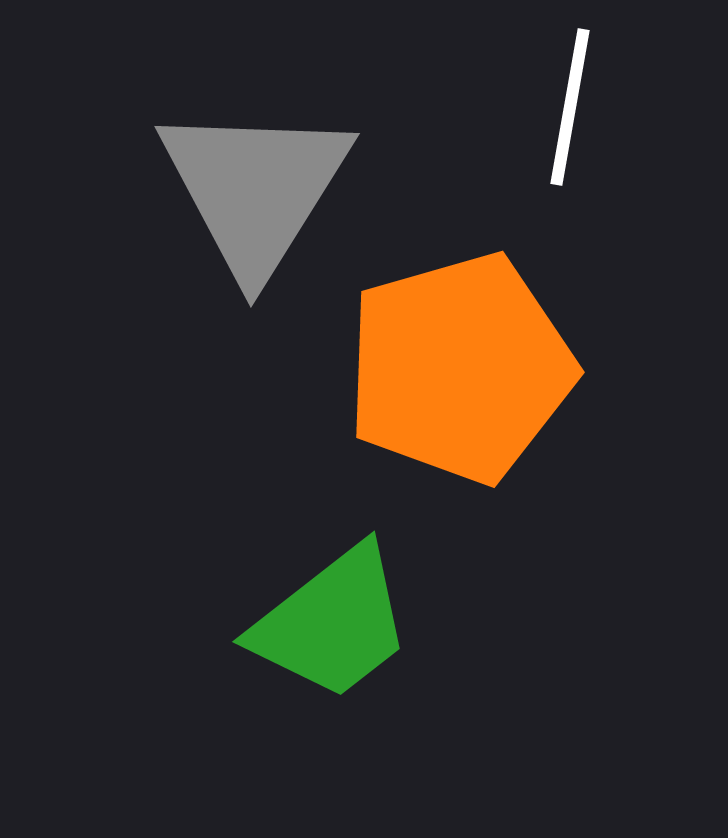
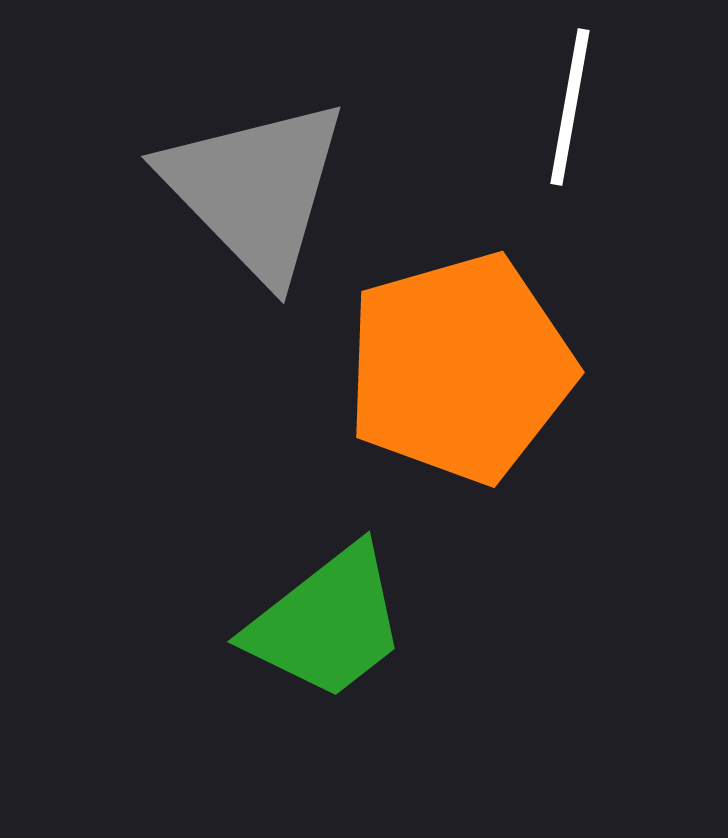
gray triangle: rotated 16 degrees counterclockwise
green trapezoid: moved 5 px left
